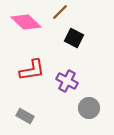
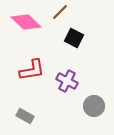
gray circle: moved 5 px right, 2 px up
